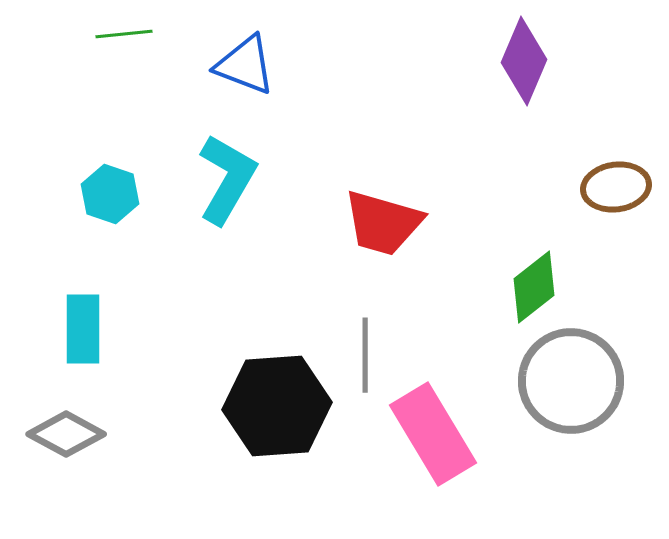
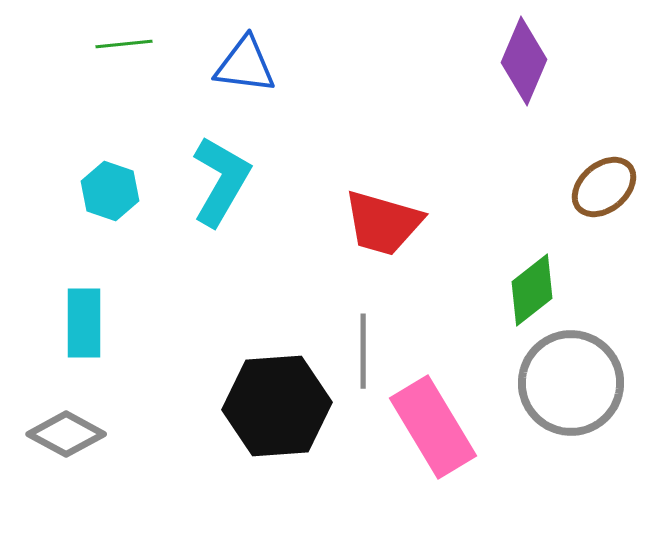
green line: moved 10 px down
blue triangle: rotated 14 degrees counterclockwise
cyan L-shape: moved 6 px left, 2 px down
brown ellipse: moved 12 px left; rotated 32 degrees counterclockwise
cyan hexagon: moved 3 px up
green diamond: moved 2 px left, 3 px down
cyan rectangle: moved 1 px right, 6 px up
gray line: moved 2 px left, 4 px up
gray circle: moved 2 px down
pink rectangle: moved 7 px up
